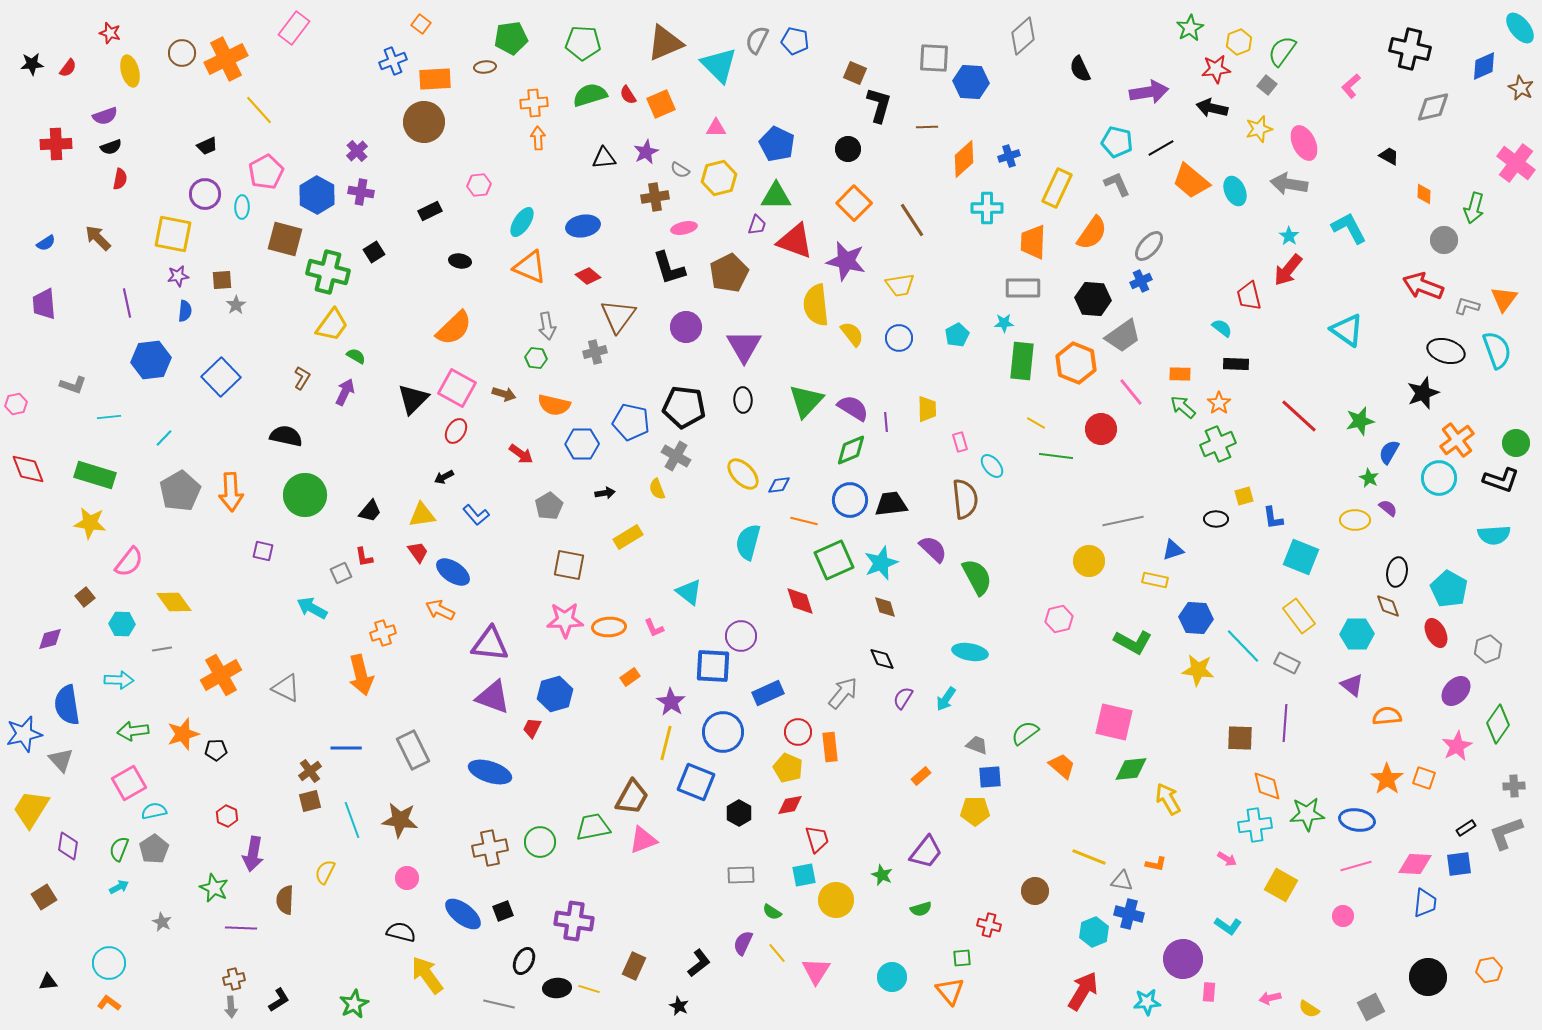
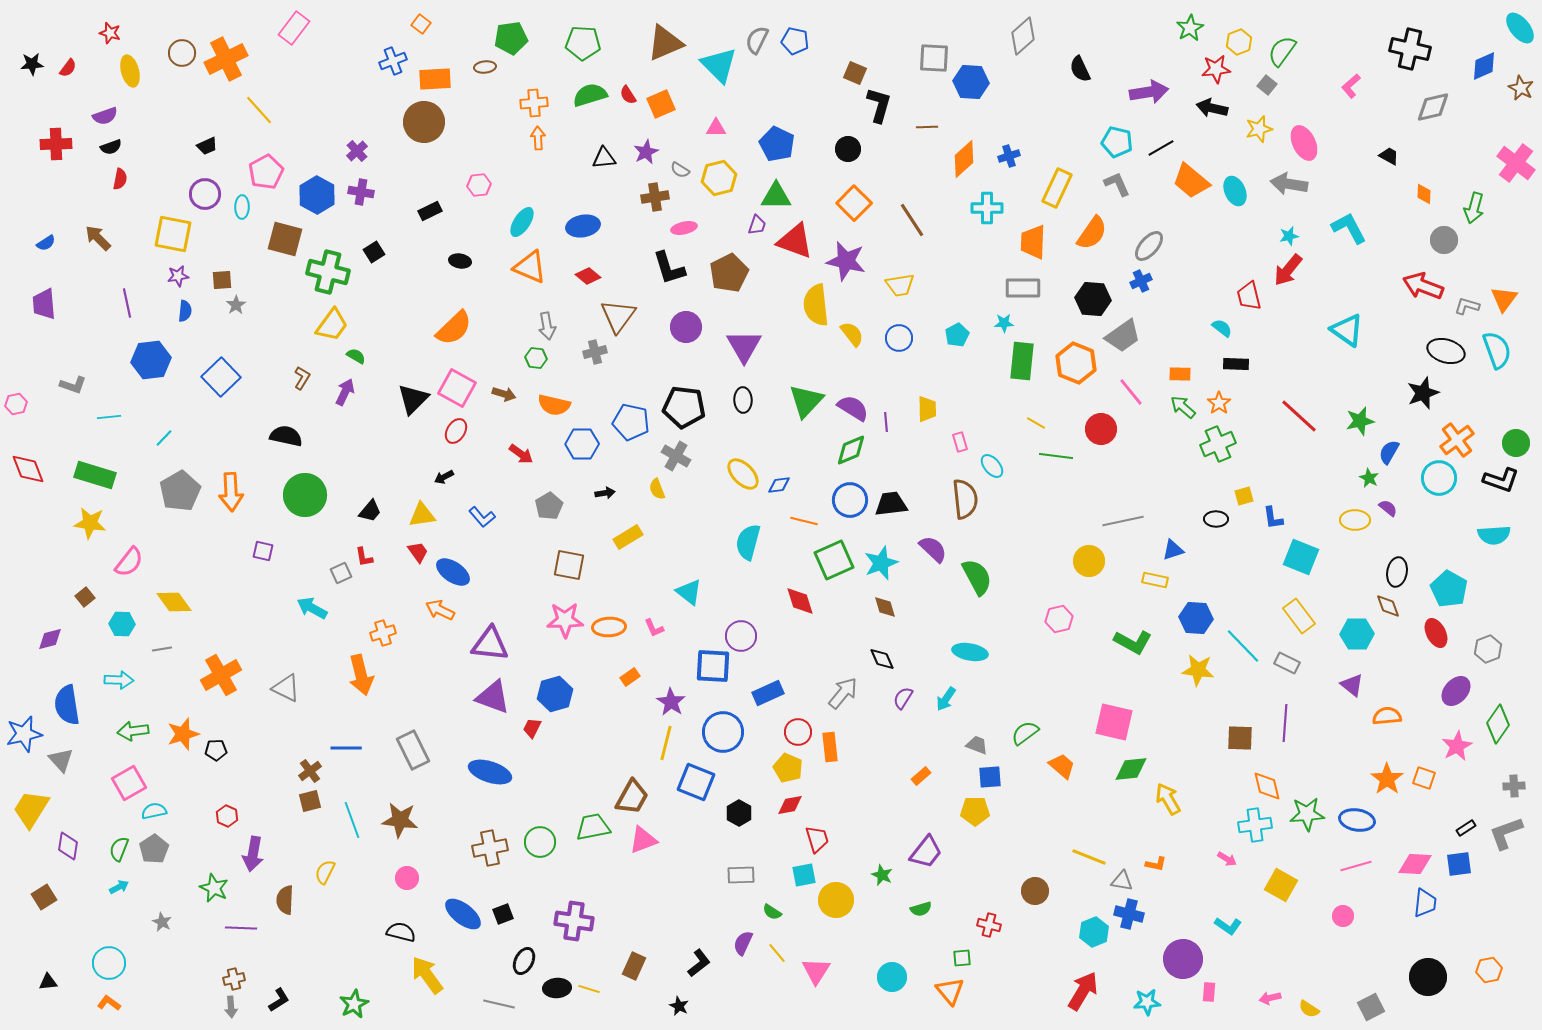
cyan star at (1289, 236): rotated 24 degrees clockwise
blue L-shape at (476, 515): moved 6 px right, 2 px down
black square at (503, 911): moved 3 px down
